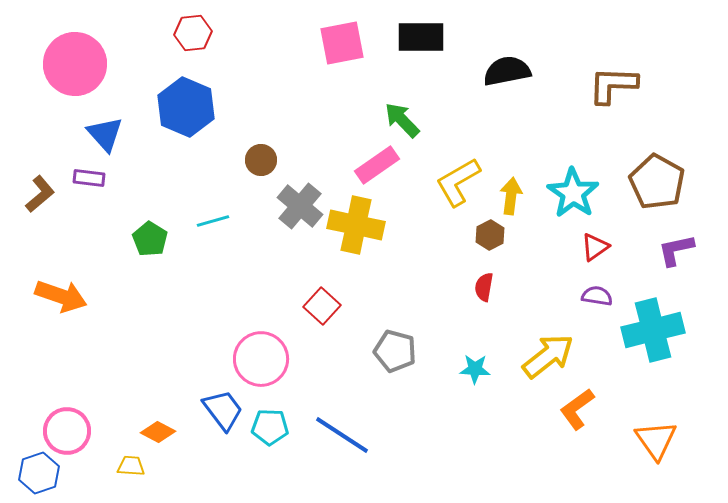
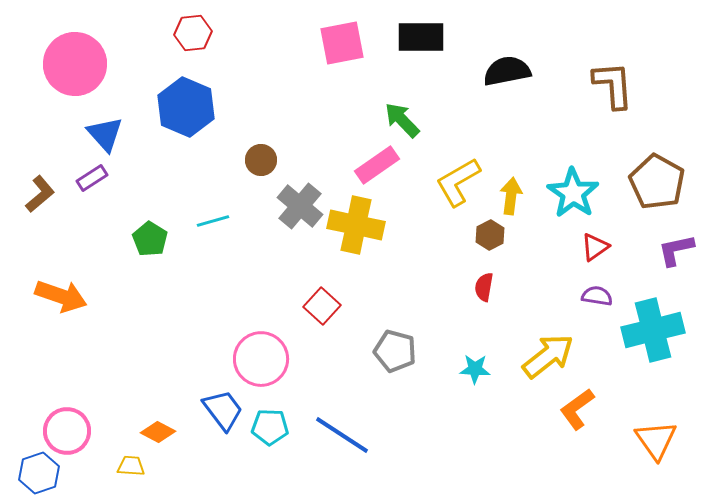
brown L-shape at (613, 85): rotated 84 degrees clockwise
purple rectangle at (89, 178): moved 3 px right; rotated 40 degrees counterclockwise
